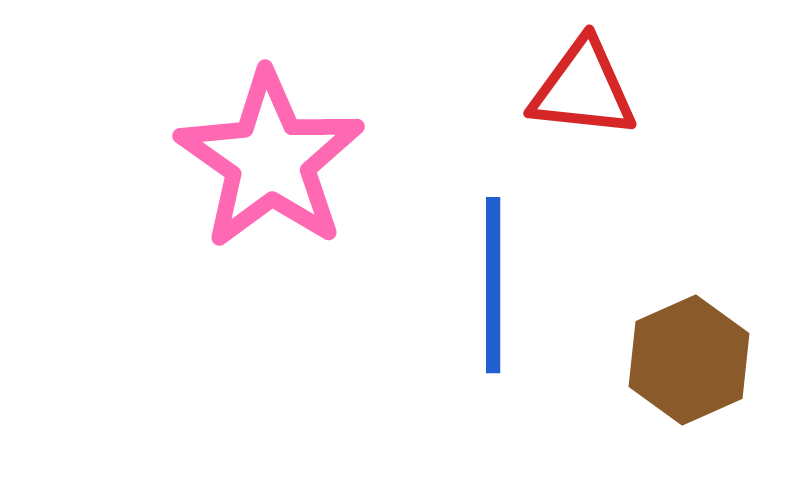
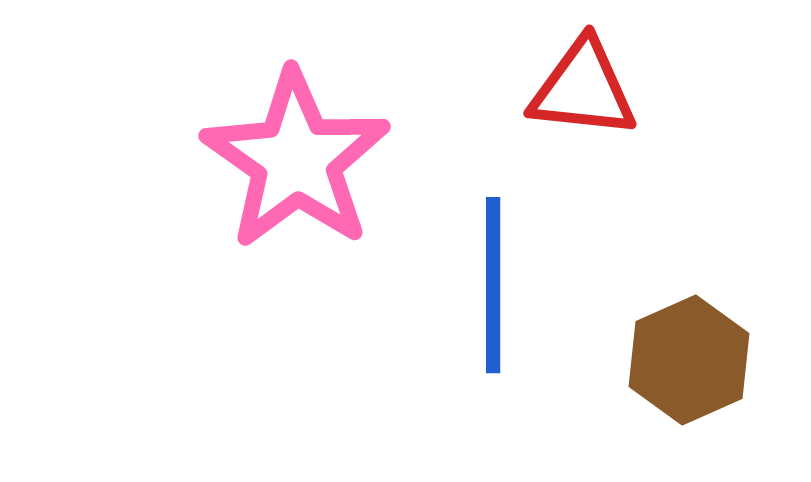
pink star: moved 26 px right
